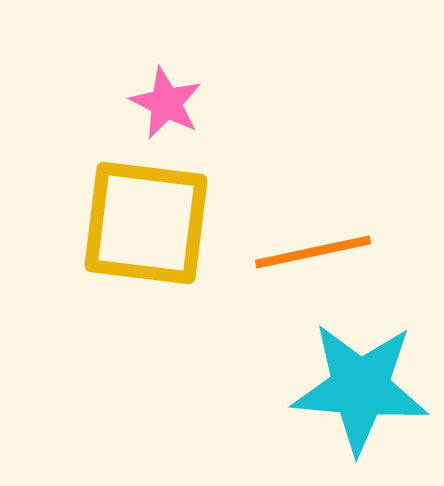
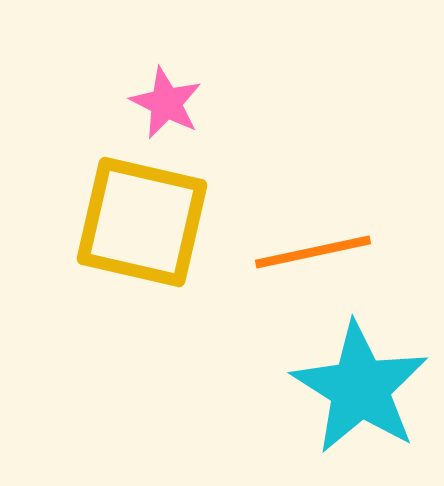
yellow square: moved 4 px left, 1 px up; rotated 6 degrees clockwise
cyan star: rotated 27 degrees clockwise
